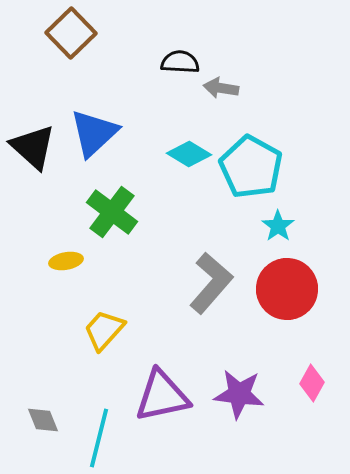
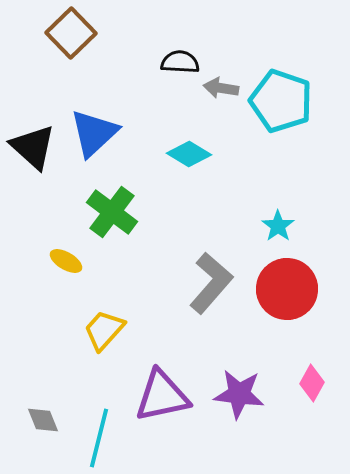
cyan pentagon: moved 30 px right, 66 px up; rotated 10 degrees counterclockwise
yellow ellipse: rotated 40 degrees clockwise
